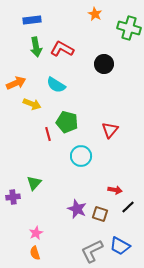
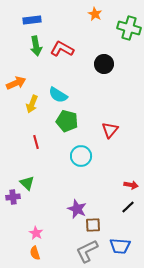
green arrow: moved 1 px up
cyan semicircle: moved 2 px right, 10 px down
yellow arrow: rotated 90 degrees clockwise
green pentagon: moved 1 px up
red line: moved 12 px left, 8 px down
green triangle: moved 7 px left; rotated 28 degrees counterclockwise
red arrow: moved 16 px right, 5 px up
brown square: moved 7 px left, 11 px down; rotated 21 degrees counterclockwise
pink star: rotated 16 degrees counterclockwise
blue trapezoid: rotated 25 degrees counterclockwise
gray L-shape: moved 5 px left
